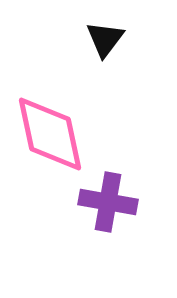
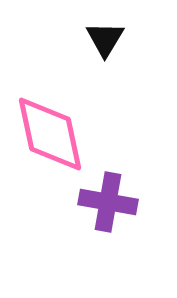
black triangle: rotated 6 degrees counterclockwise
